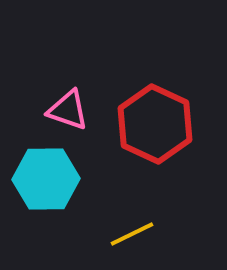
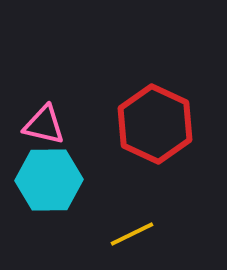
pink triangle: moved 24 px left, 15 px down; rotated 6 degrees counterclockwise
cyan hexagon: moved 3 px right, 1 px down
